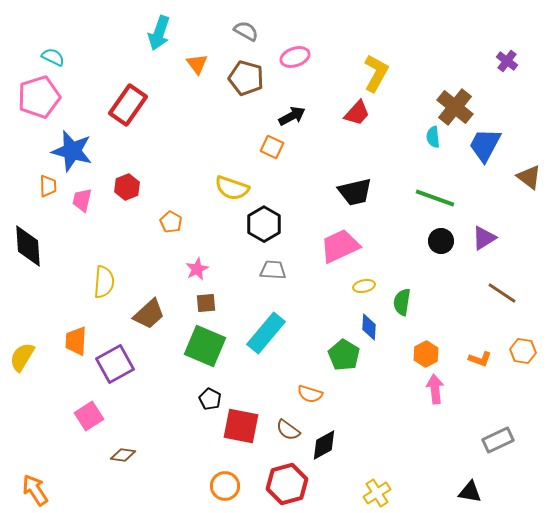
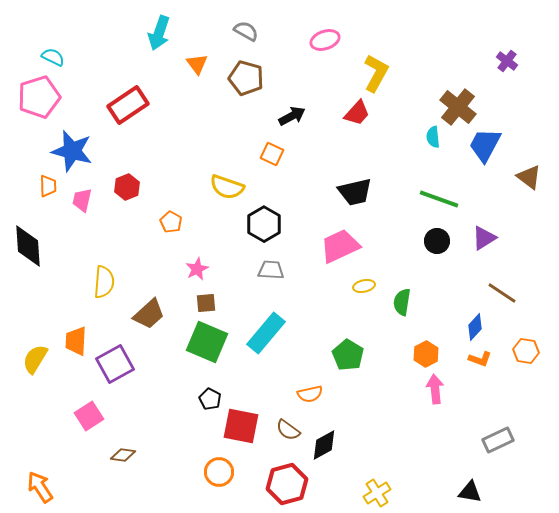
pink ellipse at (295, 57): moved 30 px right, 17 px up
red rectangle at (128, 105): rotated 21 degrees clockwise
brown cross at (455, 107): moved 3 px right
orange square at (272, 147): moved 7 px down
yellow semicircle at (232, 188): moved 5 px left, 1 px up
green line at (435, 198): moved 4 px right, 1 px down
black circle at (441, 241): moved 4 px left
gray trapezoid at (273, 270): moved 2 px left
blue diamond at (369, 327): moved 106 px right; rotated 40 degrees clockwise
green square at (205, 346): moved 2 px right, 4 px up
orange hexagon at (523, 351): moved 3 px right
green pentagon at (344, 355): moved 4 px right
yellow semicircle at (22, 357): moved 13 px right, 2 px down
orange semicircle at (310, 394): rotated 30 degrees counterclockwise
orange circle at (225, 486): moved 6 px left, 14 px up
orange arrow at (35, 490): moved 5 px right, 3 px up
